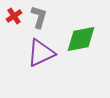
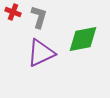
red cross: moved 1 px left, 4 px up; rotated 35 degrees counterclockwise
green diamond: moved 2 px right
